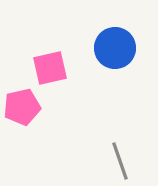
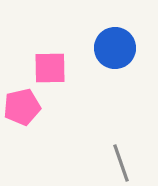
pink square: rotated 12 degrees clockwise
gray line: moved 1 px right, 2 px down
